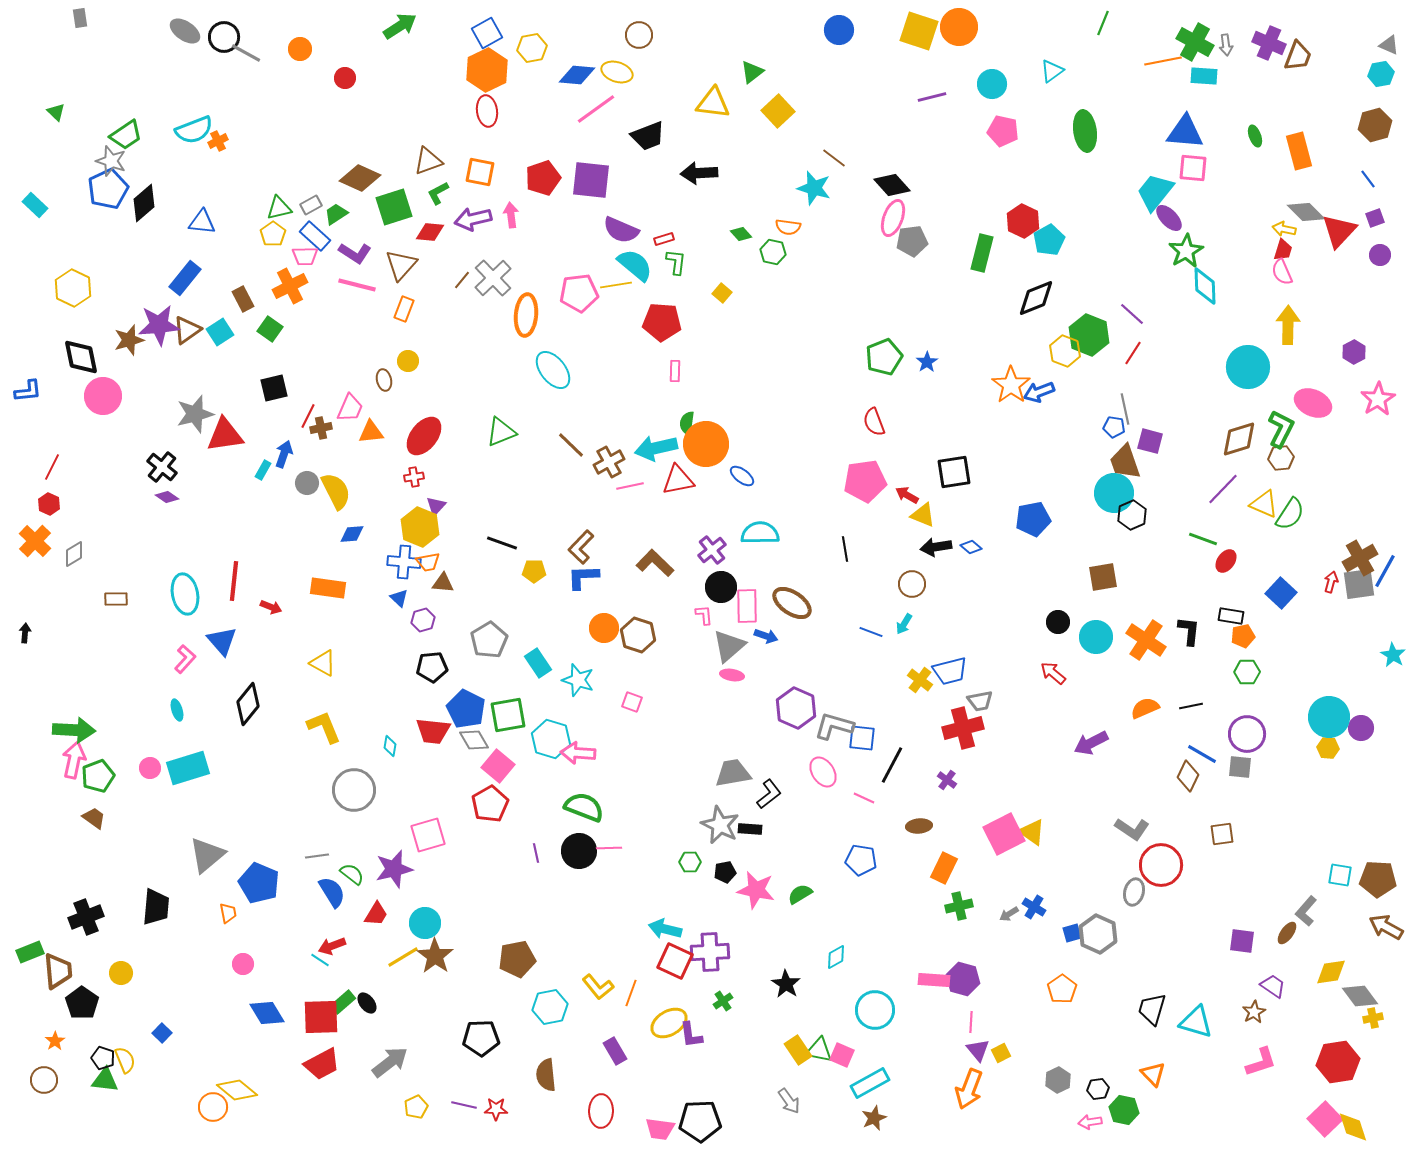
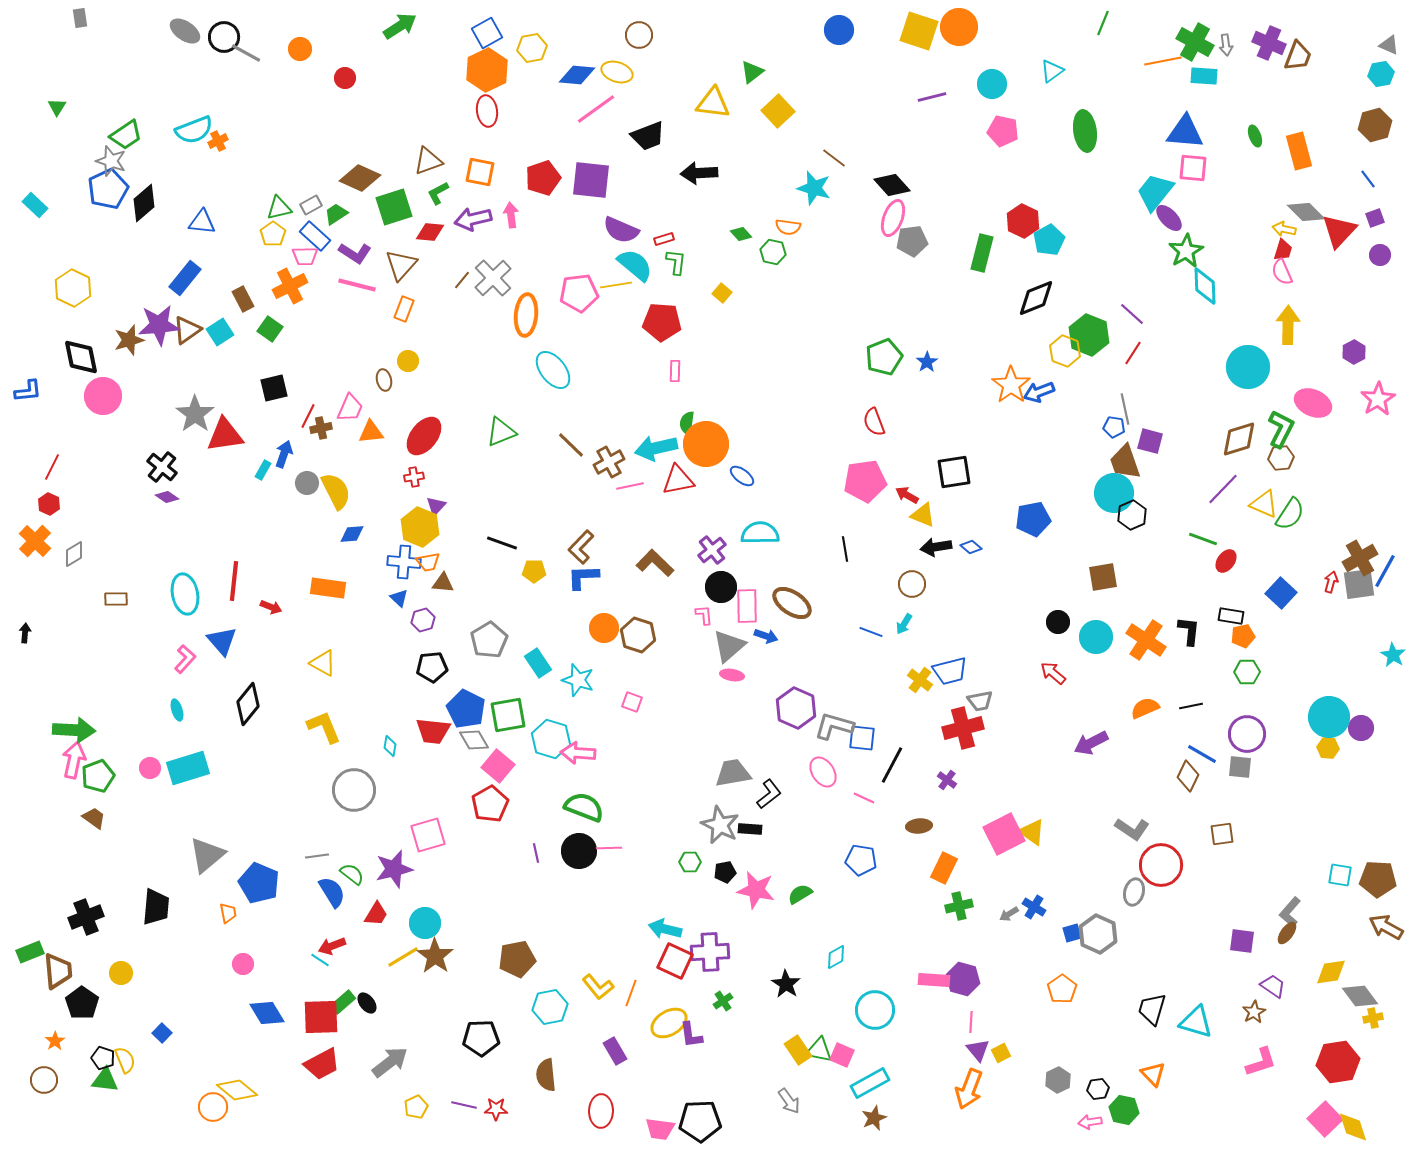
green triangle at (56, 112): moved 1 px right, 5 px up; rotated 18 degrees clockwise
gray star at (195, 414): rotated 21 degrees counterclockwise
gray L-shape at (1306, 911): moved 16 px left, 1 px down
